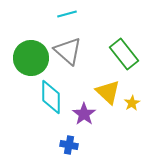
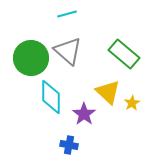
green rectangle: rotated 12 degrees counterclockwise
